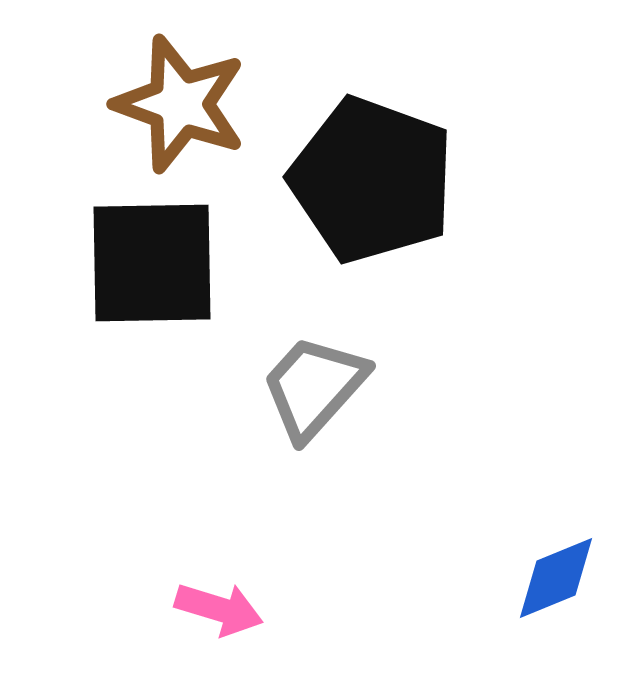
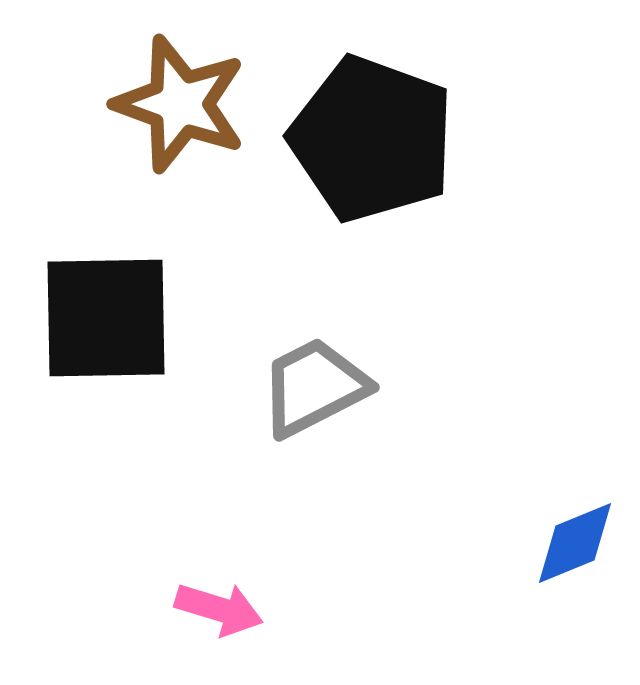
black pentagon: moved 41 px up
black square: moved 46 px left, 55 px down
gray trapezoid: rotated 21 degrees clockwise
blue diamond: moved 19 px right, 35 px up
